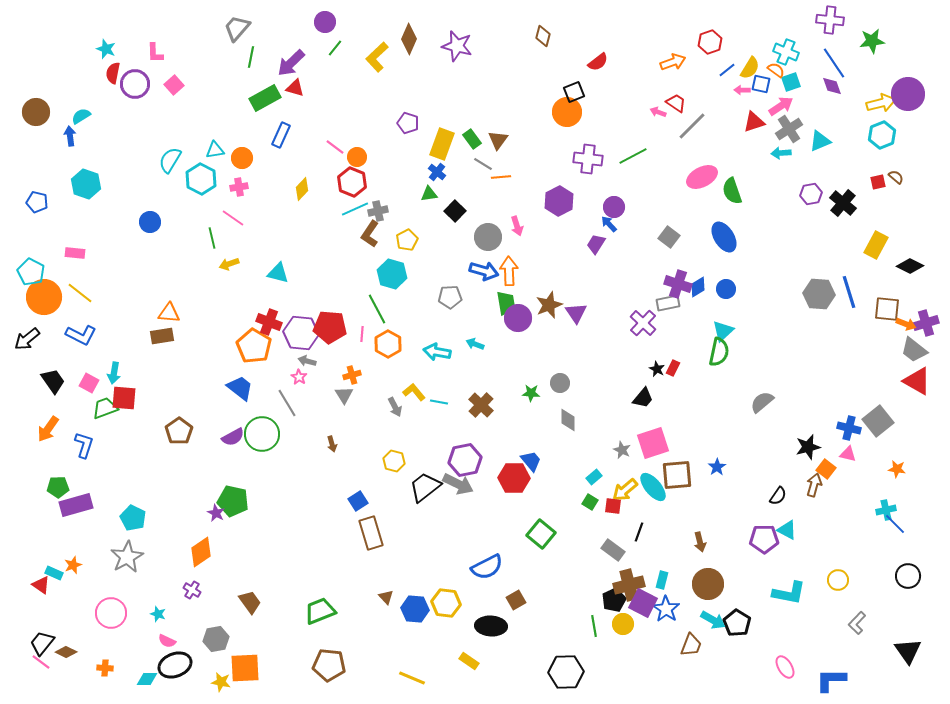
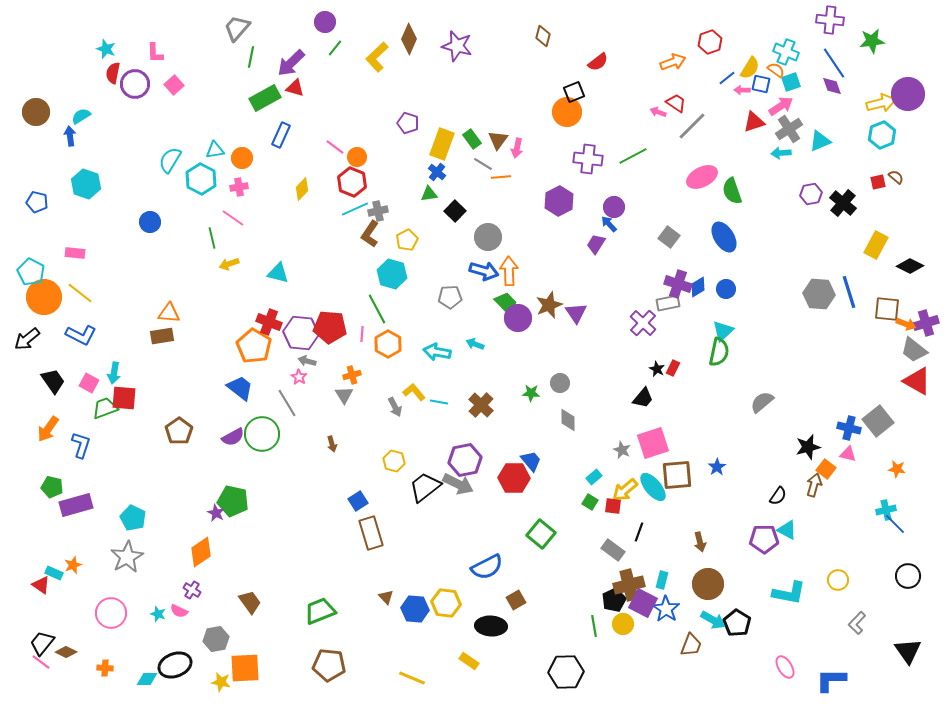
blue line at (727, 70): moved 8 px down
pink arrow at (517, 226): moved 78 px up; rotated 30 degrees clockwise
green trapezoid at (506, 303): rotated 35 degrees counterclockwise
blue L-shape at (84, 445): moved 3 px left
green pentagon at (58, 487): moved 6 px left; rotated 15 degrees clockwise
pink semicircle at (167, 641): moved 12 px right, 30 px up
